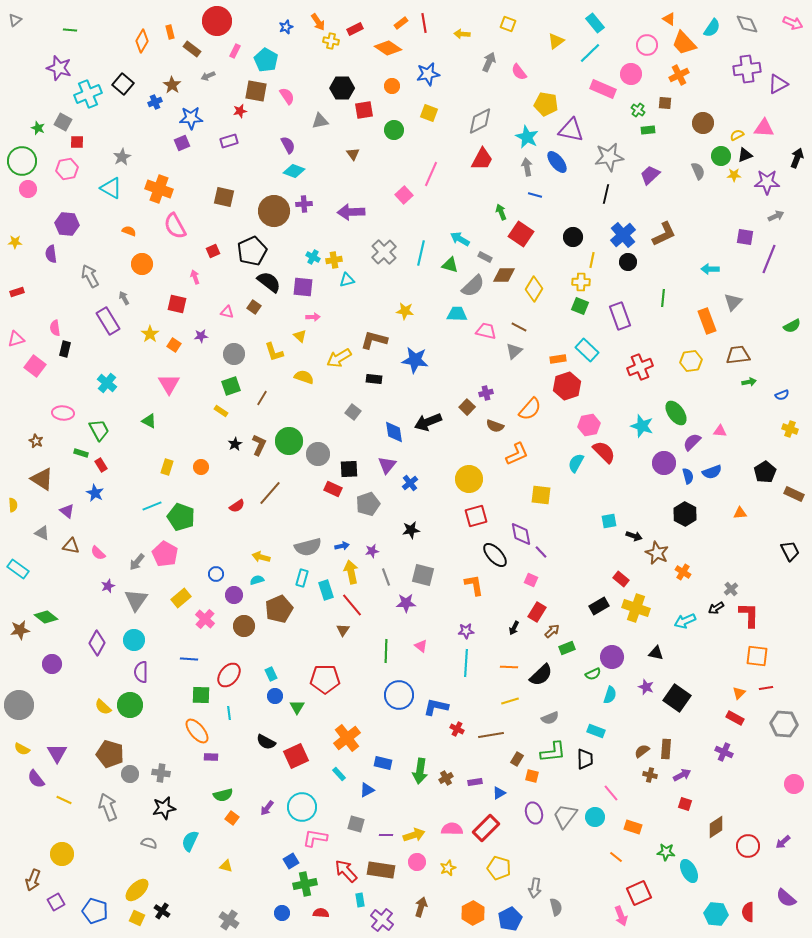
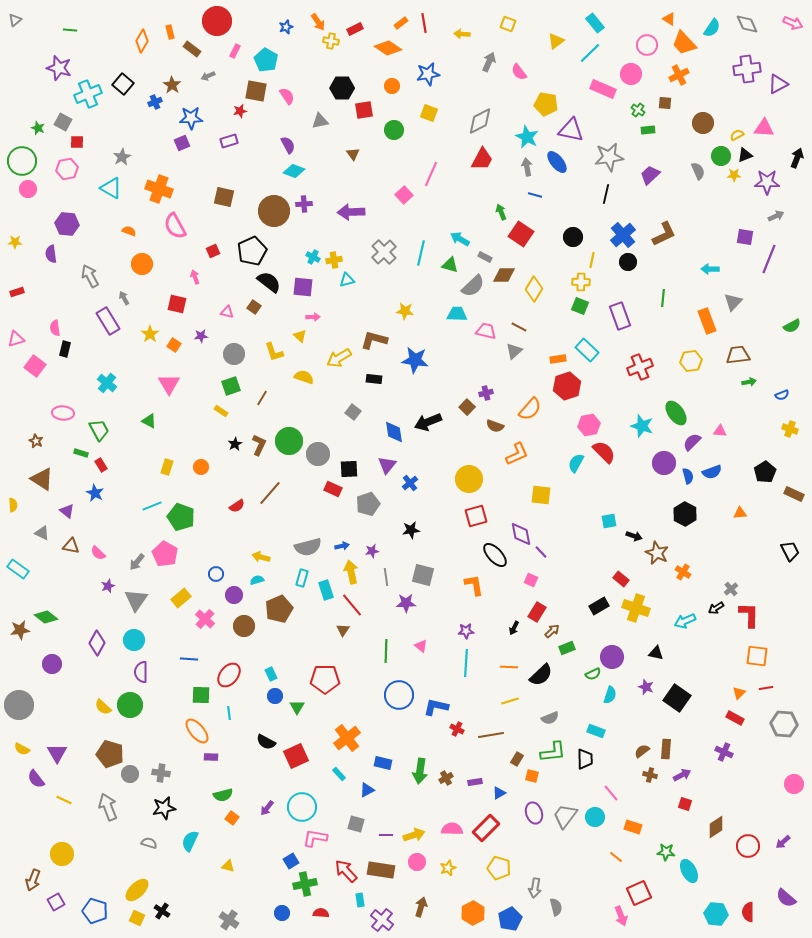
gray line at (386, 577): rotated 12 degrees clockwise
yellow triangle at (226, 866): moved 2 px right
